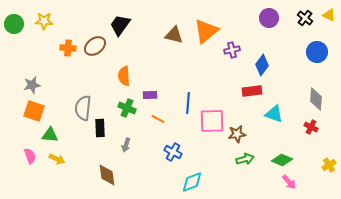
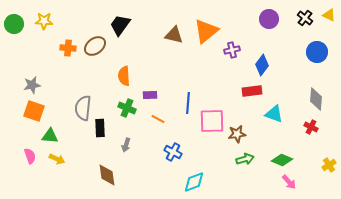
purple circle: moved 1 px down
green triangle: moved 1 px down
cyan diamond: moved 2 px right
